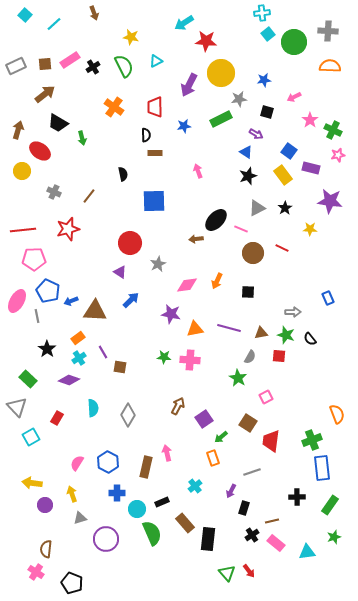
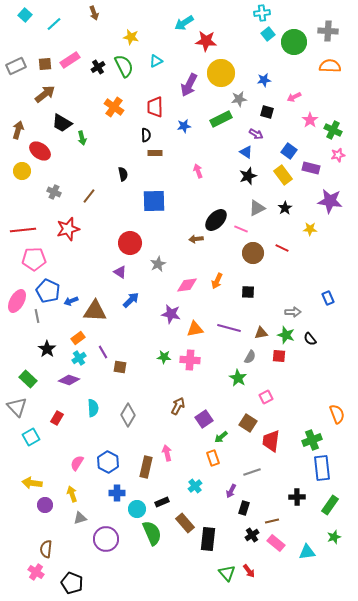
black cross at (93, 67): moved 5 px right
black trapezoid at (58, 123): moved 4 px right
